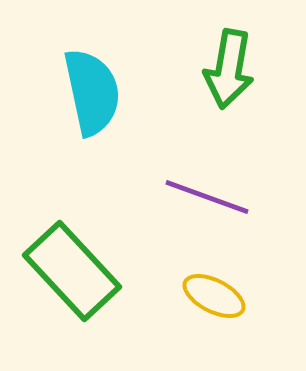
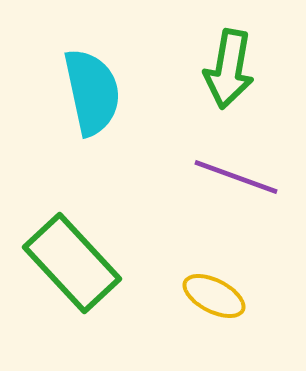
purple line: moved 29 px right, 20 px up
green rectangle: moved 8 px up
